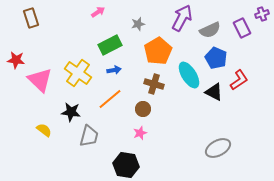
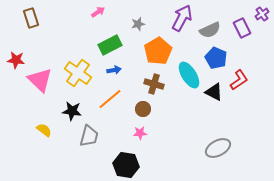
purple cross: rotated 16 degrees counterclockwise
black star: moved 1 px right, 1 px up
pink star: rotated 16 degrees clockwise
